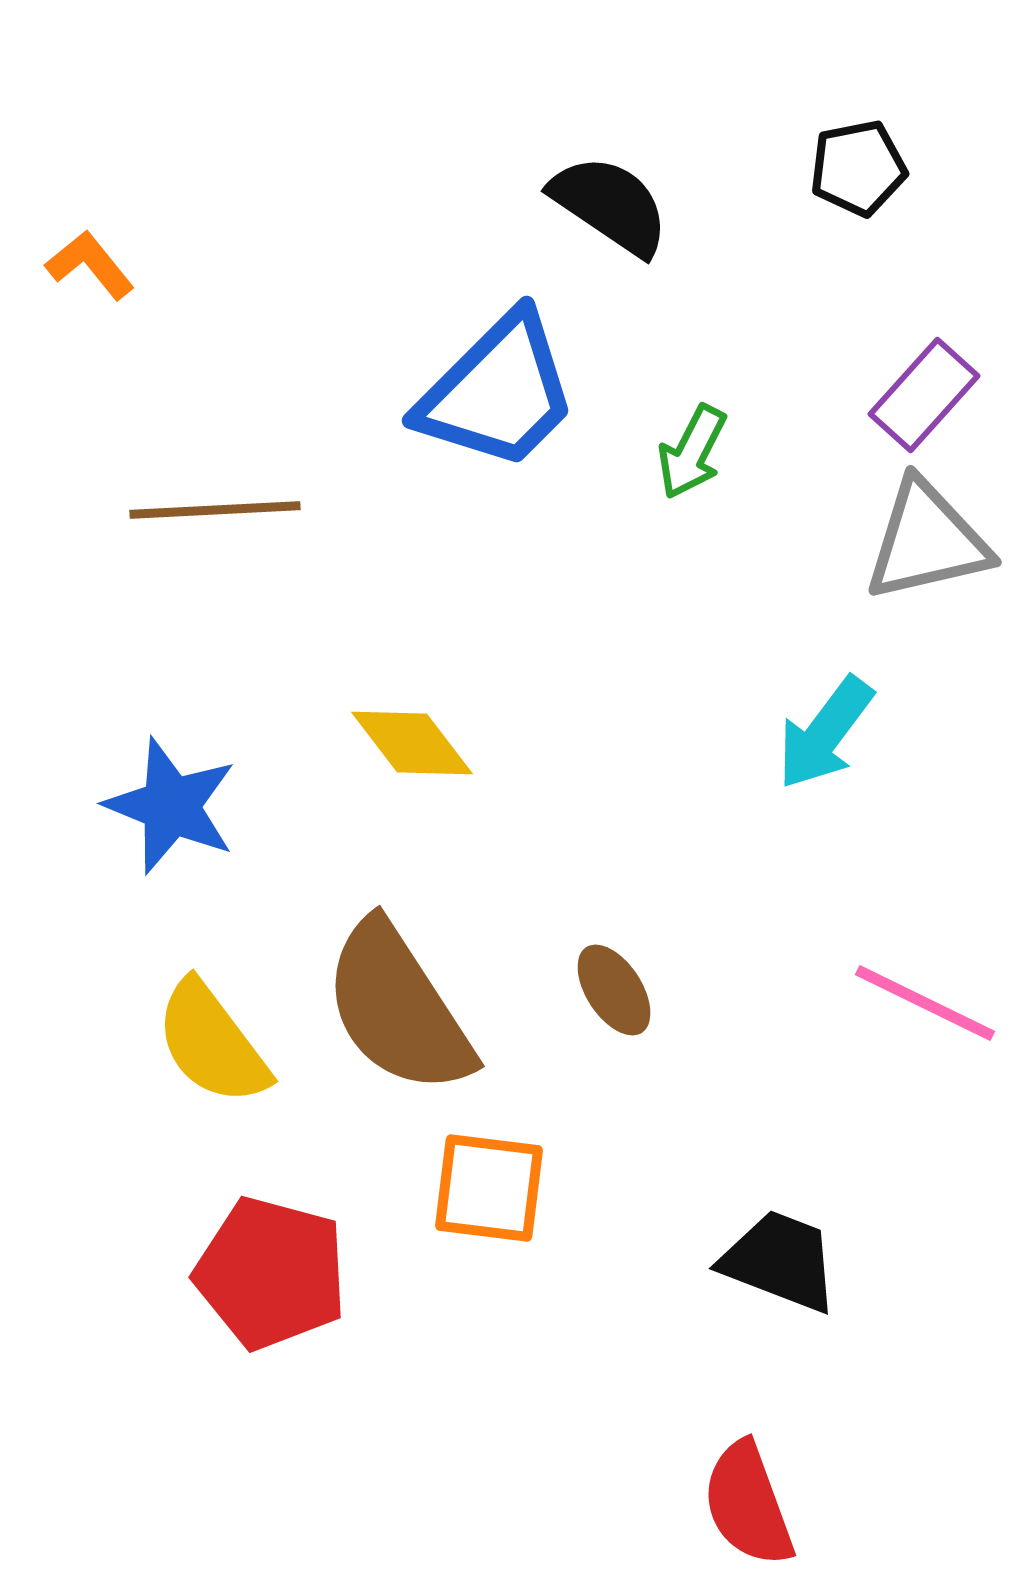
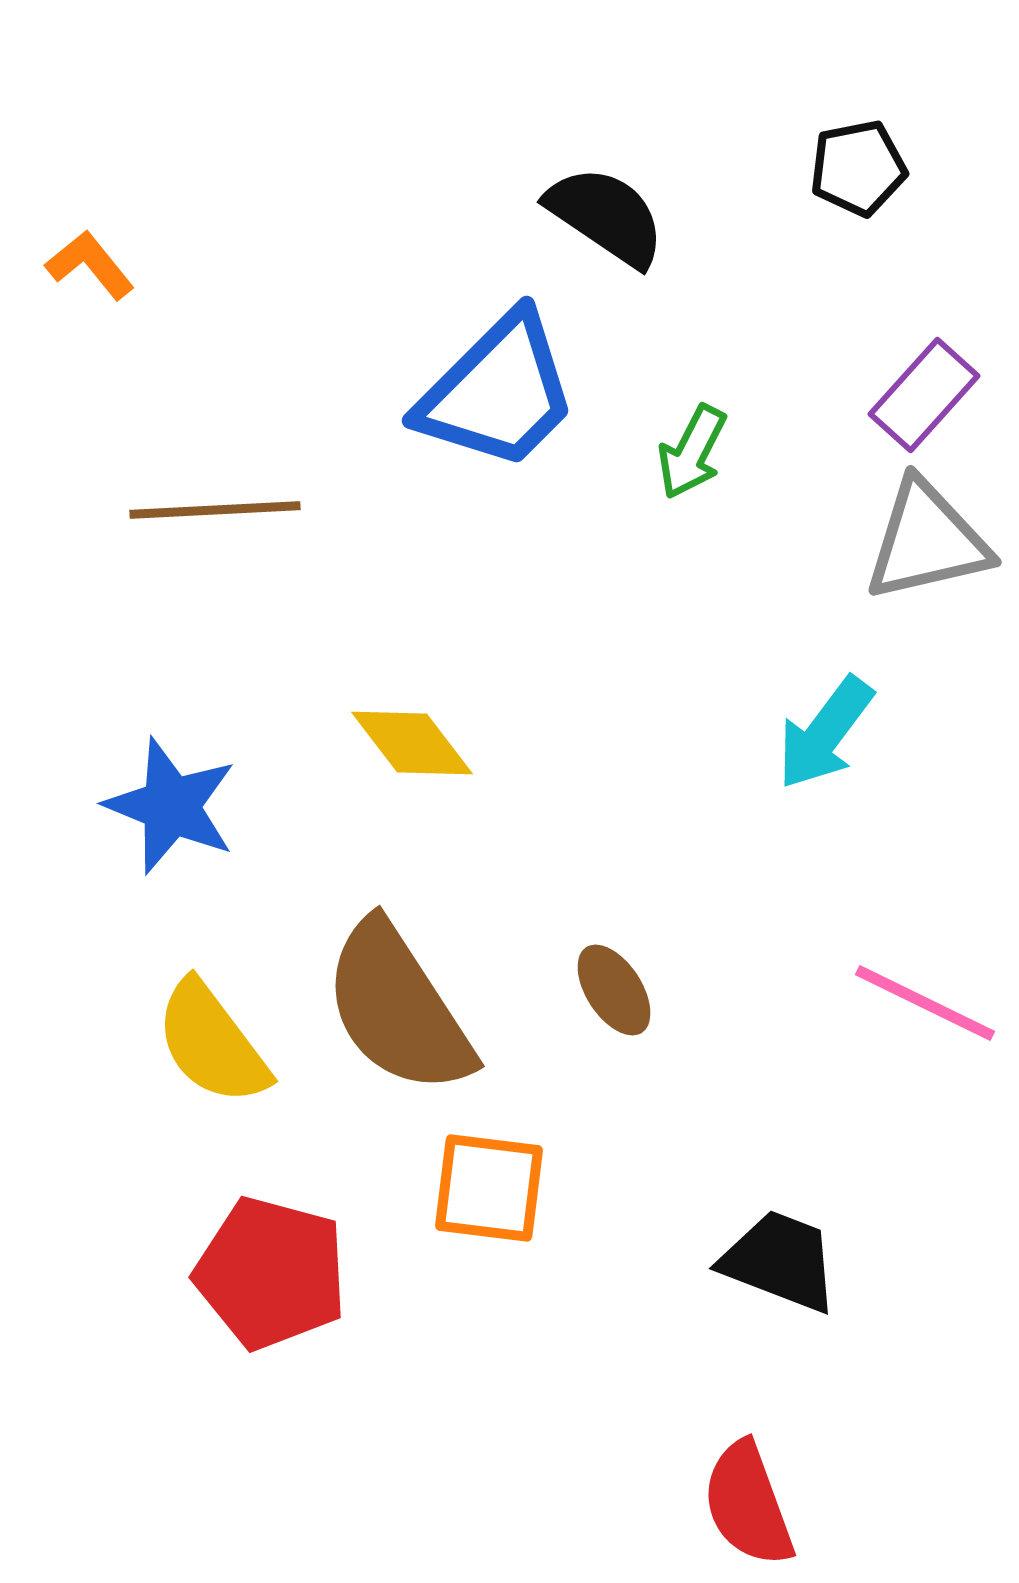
black semicircle: moved 4 px left, 11 px down
